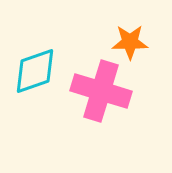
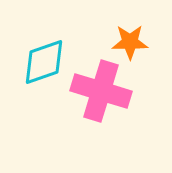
cyan diamond: moved 9 px right, 9 px up
